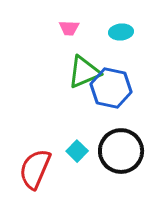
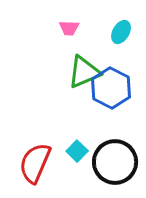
cyan ellipse: rotated 55 degrees counterclockwise
blue hexagon: rotated 15 degrees clockwise
black circle: moved 6 px left, 11 px down
red semicircle: moved 6 px up
